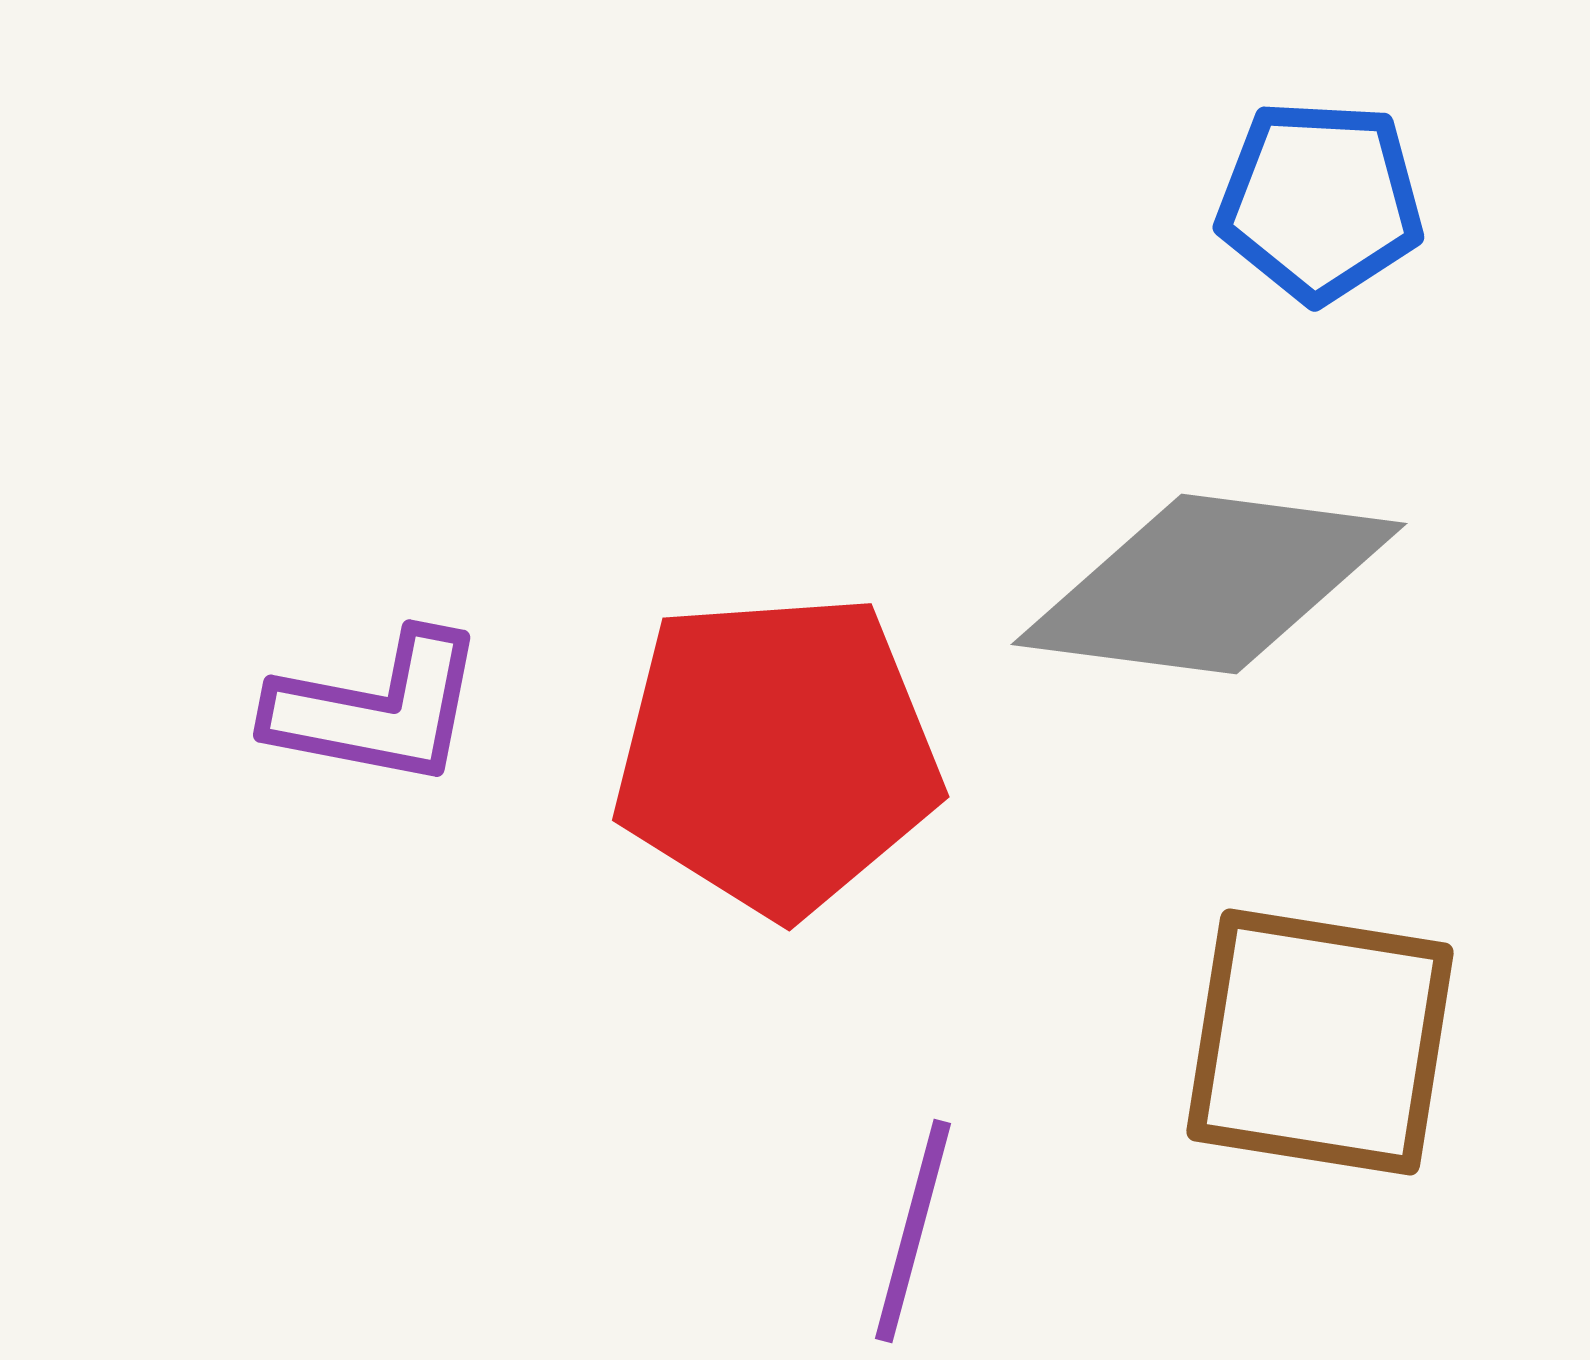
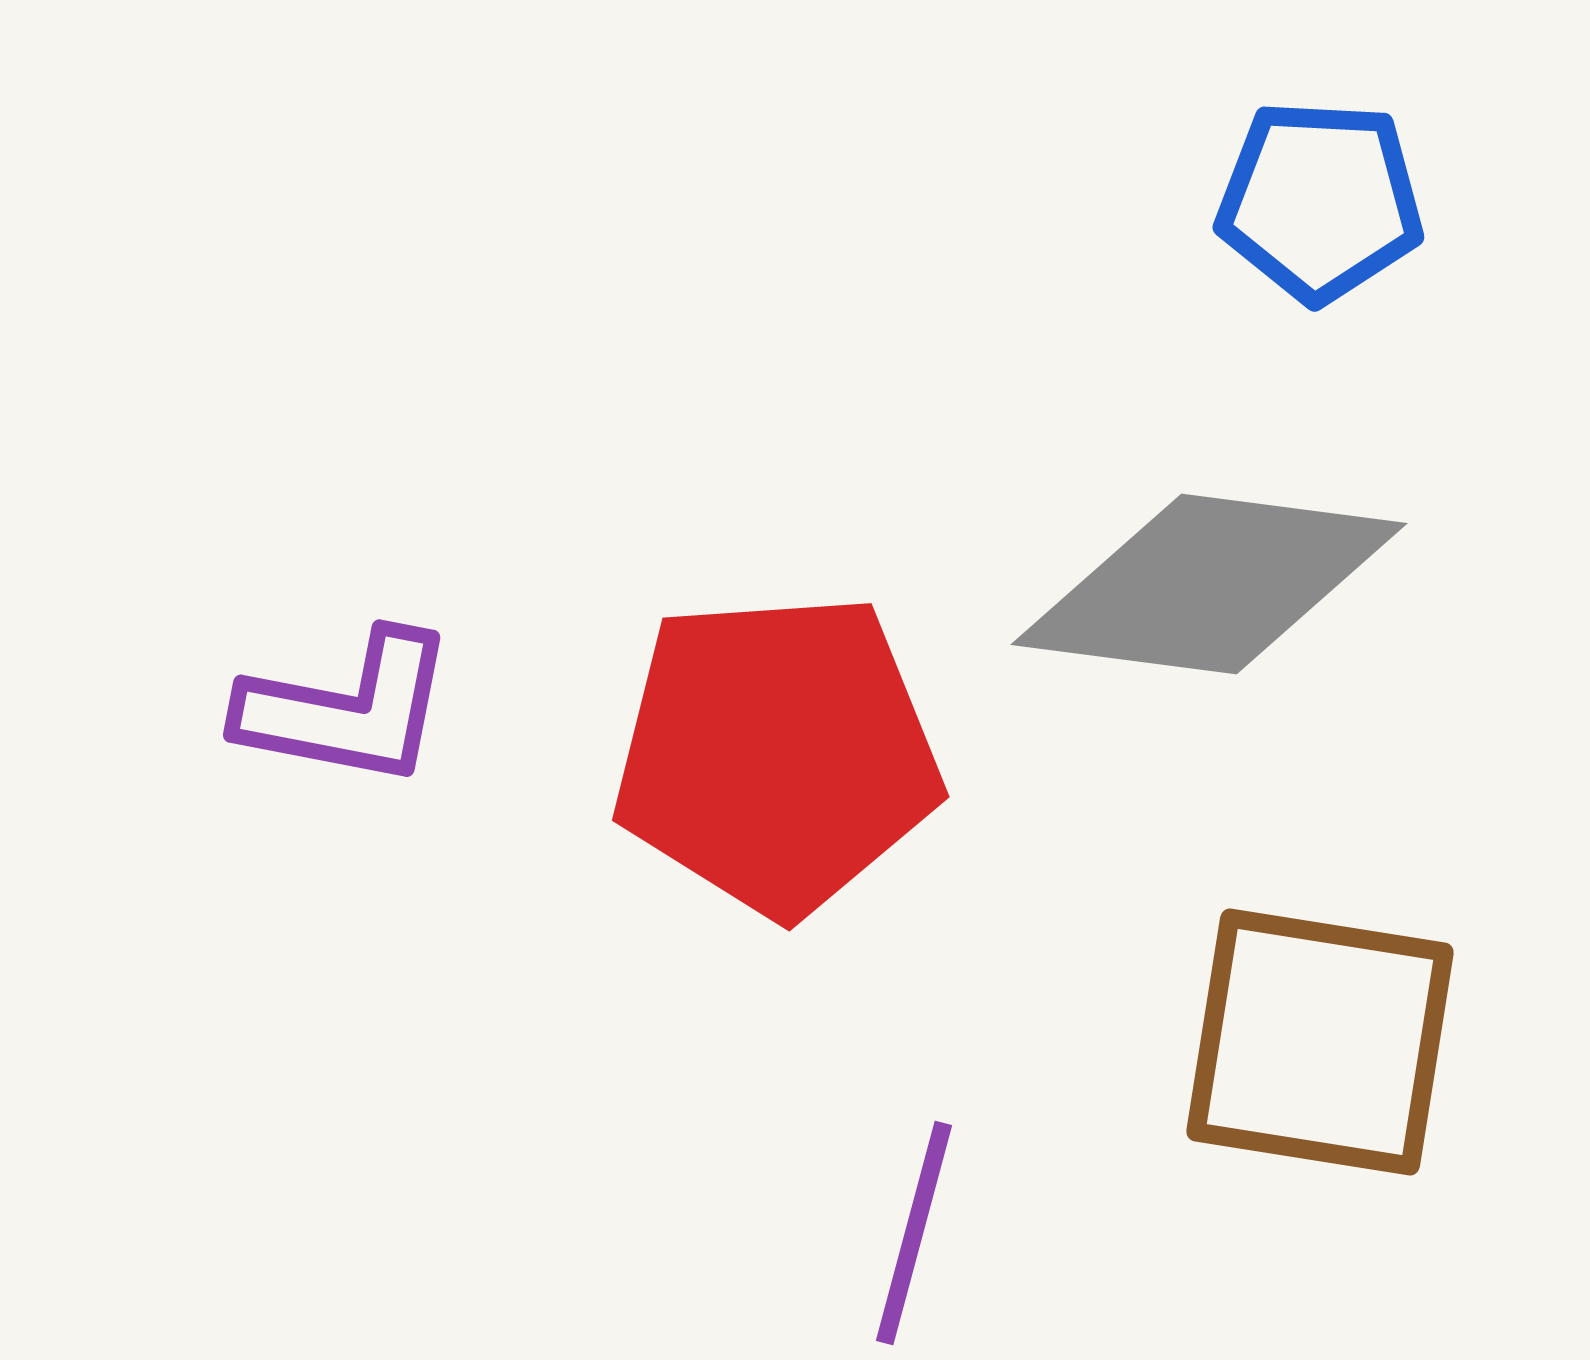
purple L-shape: moved 30 px left
purple line: moved 1 px right, 2 px down
